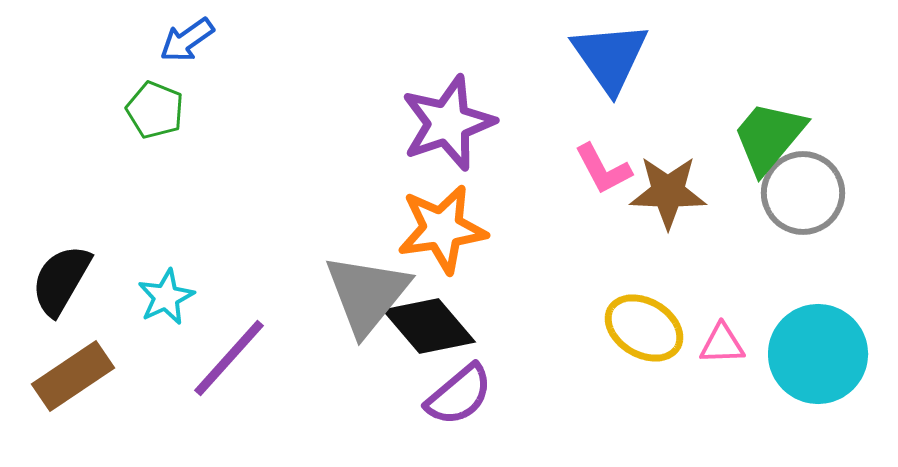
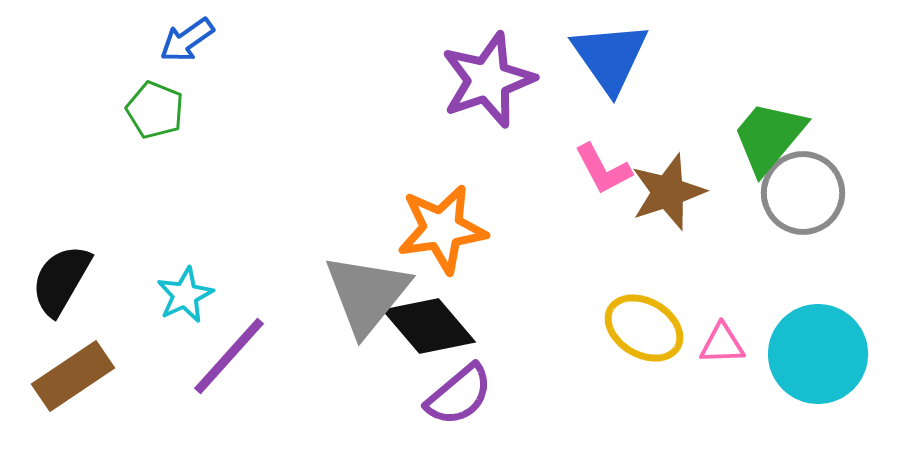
purple star: moved 40 px right, 43 px up
brown star: rotated 20 degrees counterclockwise
cyan star: moved 19 px right, 2 px up
purple line: moved 2 px up
